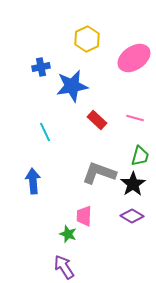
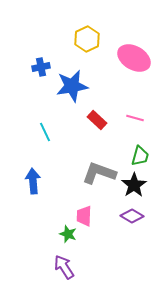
pink ellipse: rotated 64 degrees clockwise
black star: moved 1 px right, 1 px down
